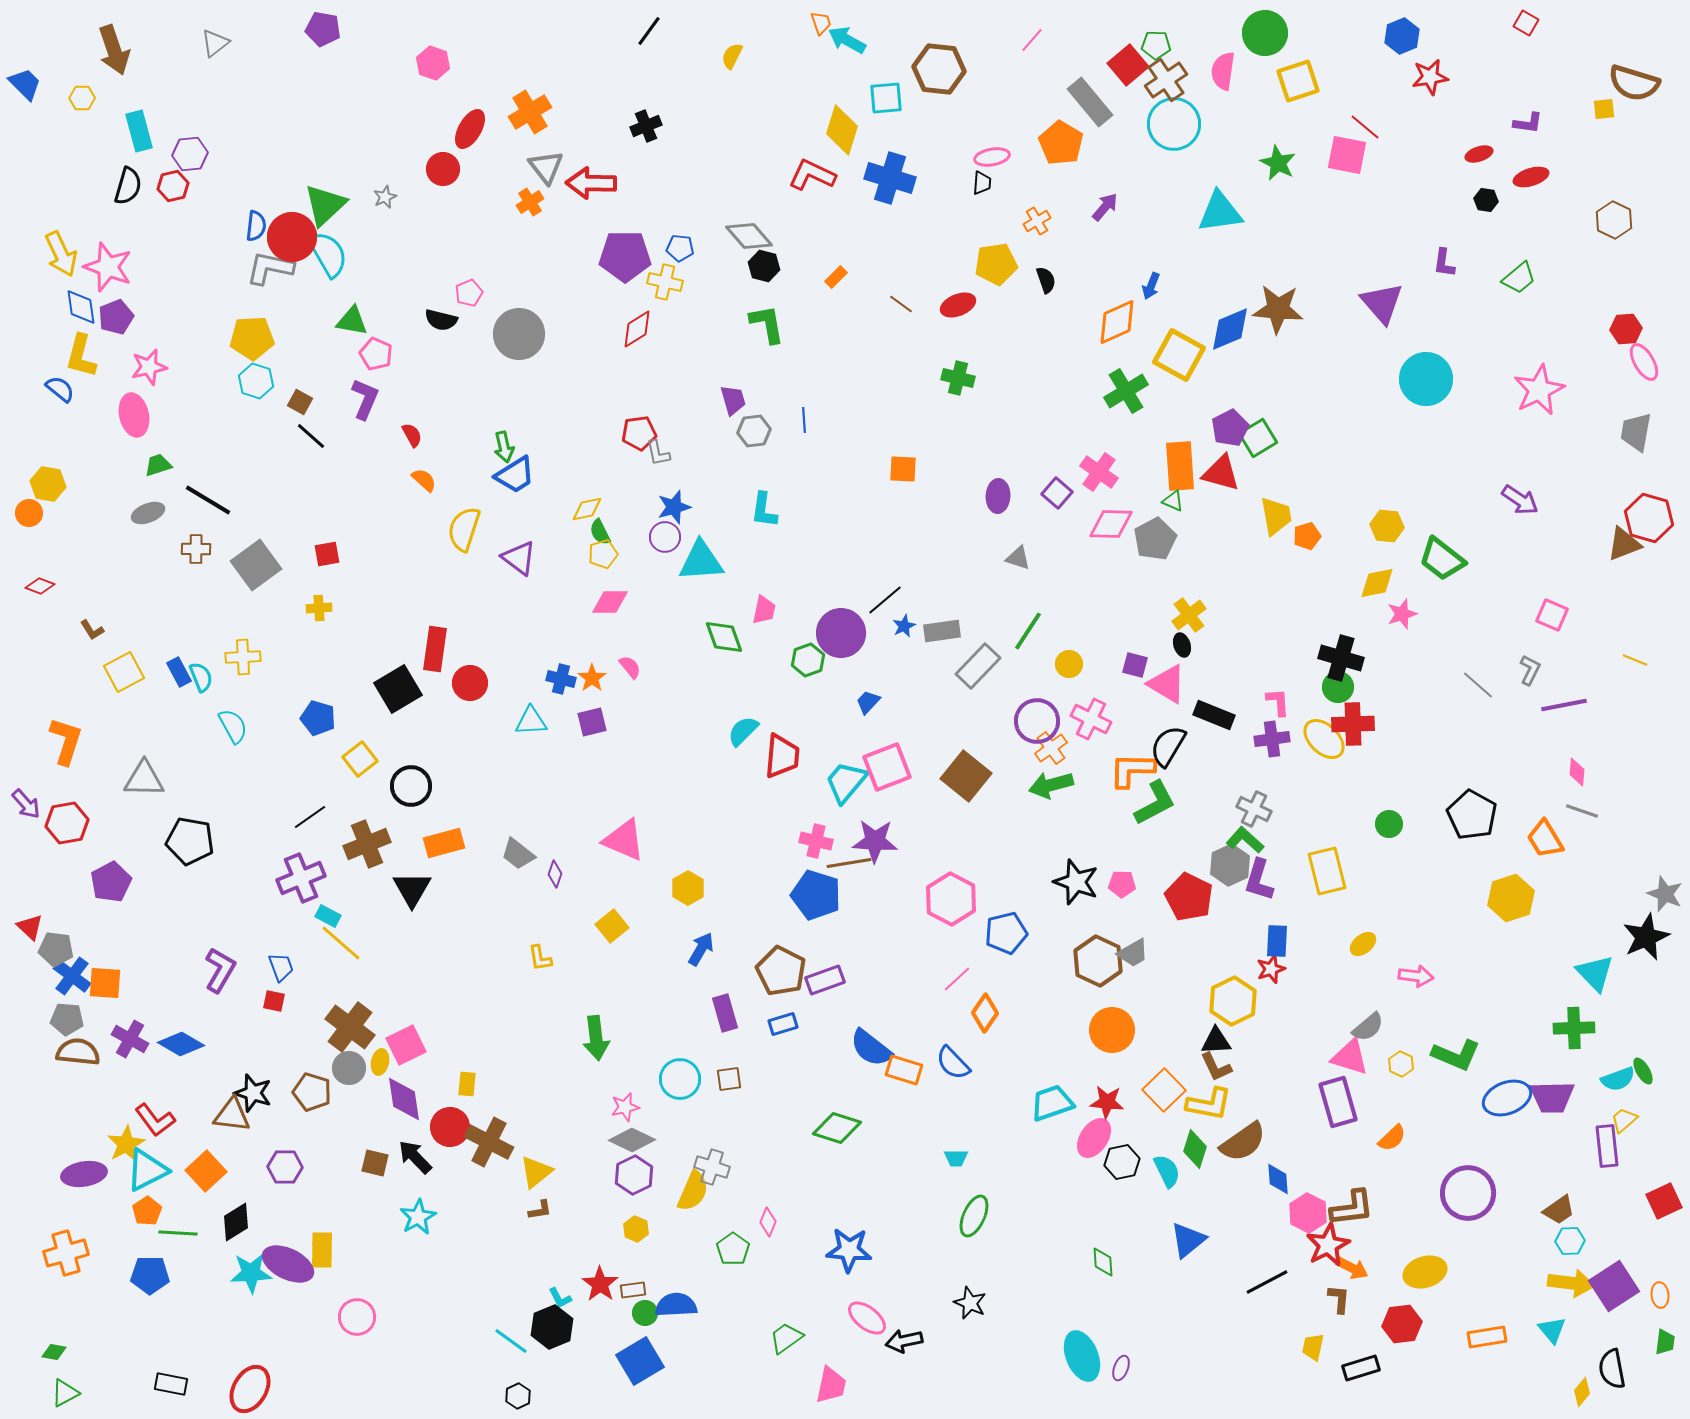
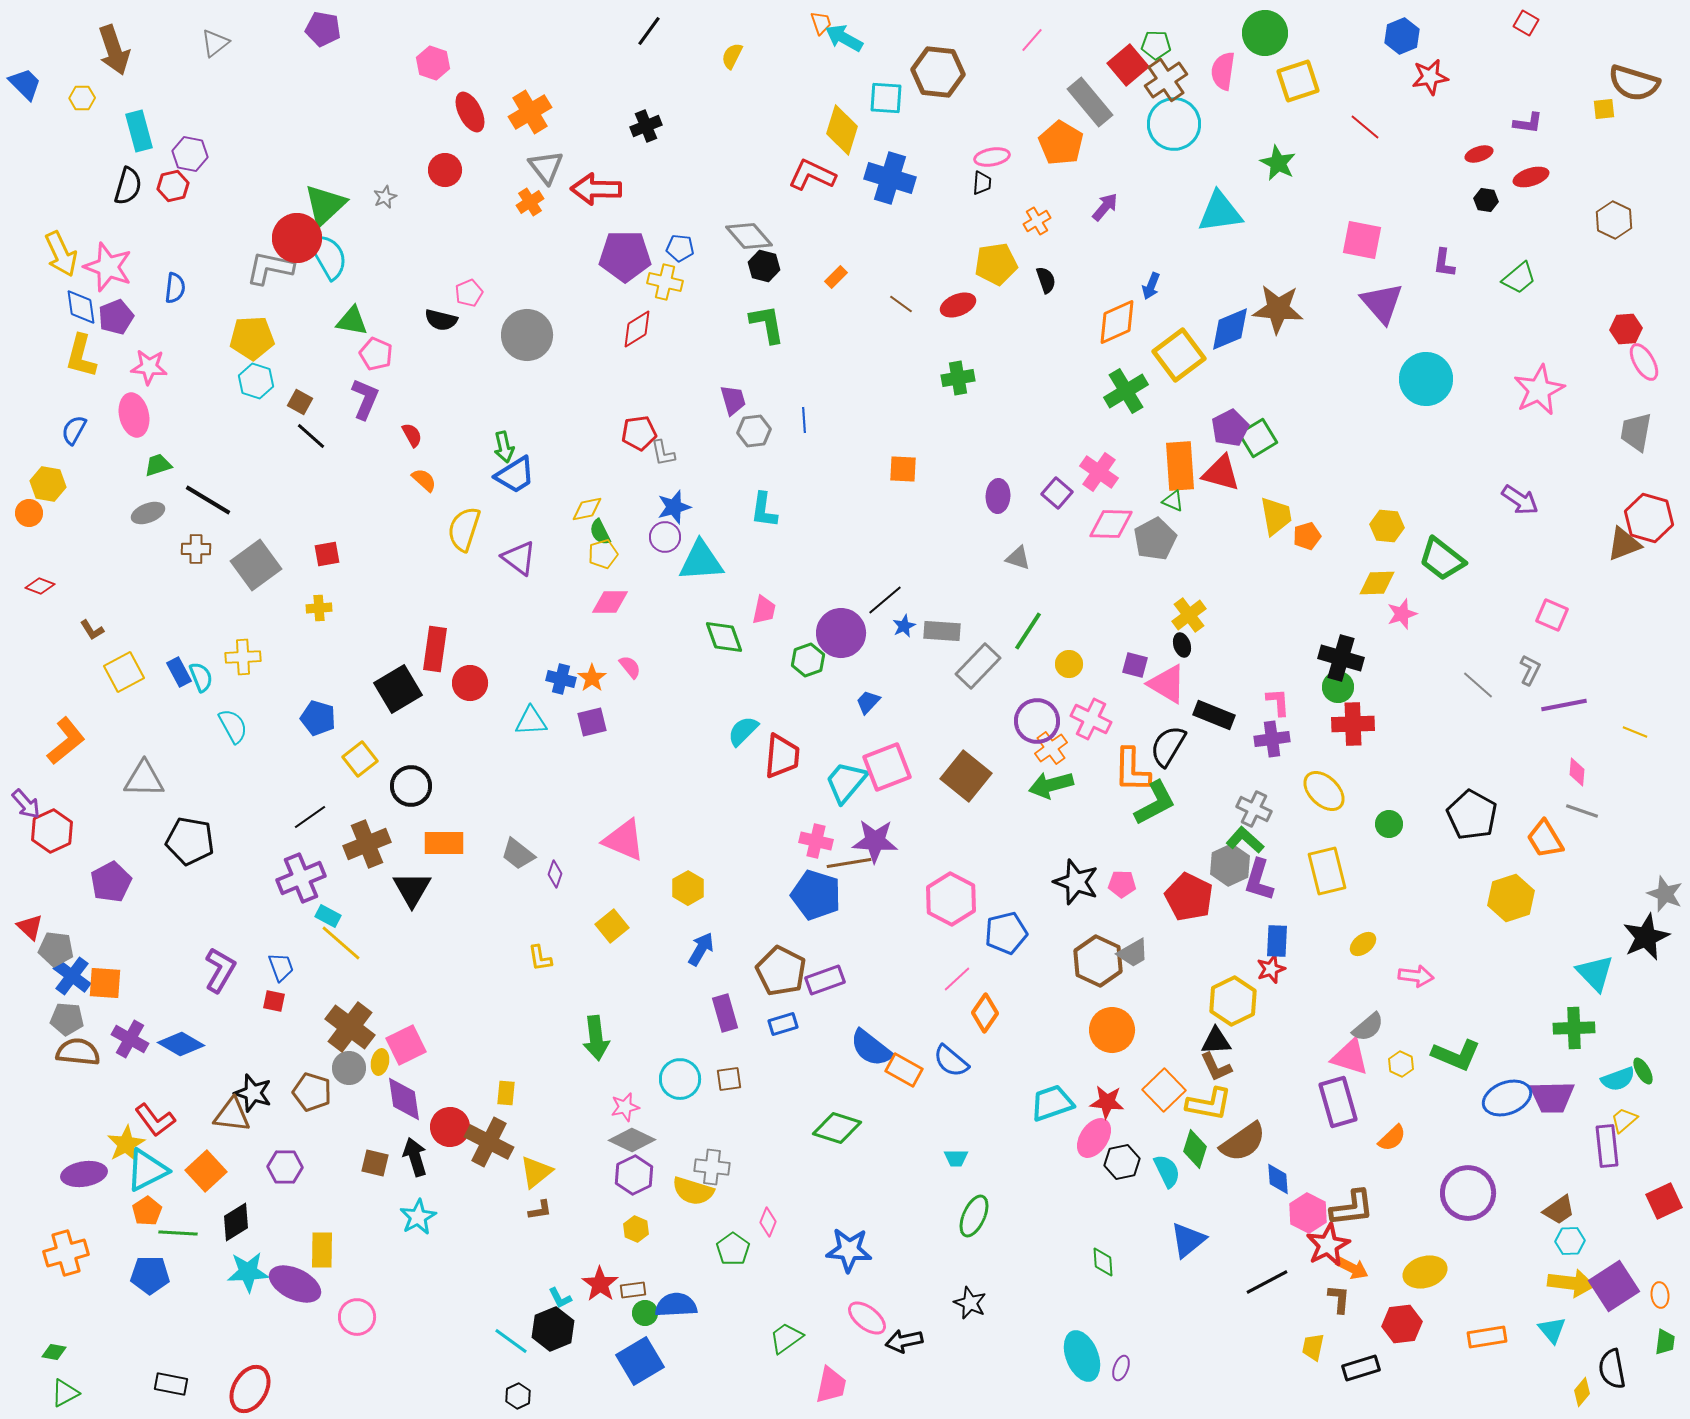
cyan arrow at (847, 40): moved 3 px left, 2 px up
brown hexagon at (939, 69): moved 1 px left, 3 px down
cyan square at (886, 98): rotated 9 degrees clockwise
red ellipse at (470, 129): moved 17 px up; rotated 57 degrees counterclockwise
purple hexagon at (190, 154): rotated 16 degrees clockwise
pink square at (1347, 155): moved 15 px right, 85 px down
red circle at (443, 169): moved 2 px right, 1 px down
red arrow at (591, 183): moved 5 px right, 6 px down
blue semicircle at (256, 226): moved 81 px left, 62 px down
red circle at (292, 237): moved 5 px right, 1 px down
cyan semicircle at (328, 254): moved 2 px down
gray circle at (519, 334): moved 8 px right, 1 px down
yellow square at (1179, 355): rotated 24 degrees clockwise
pink star at (149, 367): rotated 18 degrees clockwise
green cross at (958, 378): rotated 24 degrees counterclockwise
blue semicircle at (60, 389): moved 14 px right, 41 px down; rotated 100 degrees counterclockwise
gray L-shape at (658, 453): moved 5 px right
yellow diamond at (1377, 583): rotated 9 degrees clockwise
gray rectangle at (942, 631): rotated 12 degrees clockwise
yellow line at (1635, 660): moved 72 px down
yellow ellipse at (1324, 739): moved 52 px down
orange L-shape at (66, 741): rotated 33 degrees clockwise
orange L-shape at (1132, 770): rotated 90 degrees counterclockwise
red hexagon at (67, 823): moved 15 px left, 8 px down; rotated 15 degrees counterclockwise
orange rectangle at (444, 843): rotated 15 degrees clockwise
blue semicircle at (953, 1063): moved 2 px left, 2 px up; rotated 6 degrees counterclockwise
orange rectangle at (904, 1070): rotated 12 degrees clockwise
yellow rectangle at (467, 1084): moved 39 px right, 9 px down
black arrow at (415, 1157): rotated 27 degrees clockwise
gray cross at (712, 1167): rotated 12 degrees counterclockwise
yellow semicircle at (693, 1191): rotated 84 degrees clockwise
purple ellipse at (288, 1264): moved 7 px right, 20 px down
cyan star at (251, 1273): moved 3 px left, 1 px up
black hexagon at (552, 1327): moved 1 px right, 2 px down
